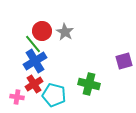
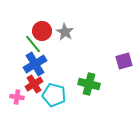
blue cross: moved 3 px down
